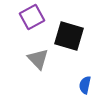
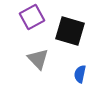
black square: moved 1 px right, 5 px up
blue semicircle: moved 5 px left, 11 px up
